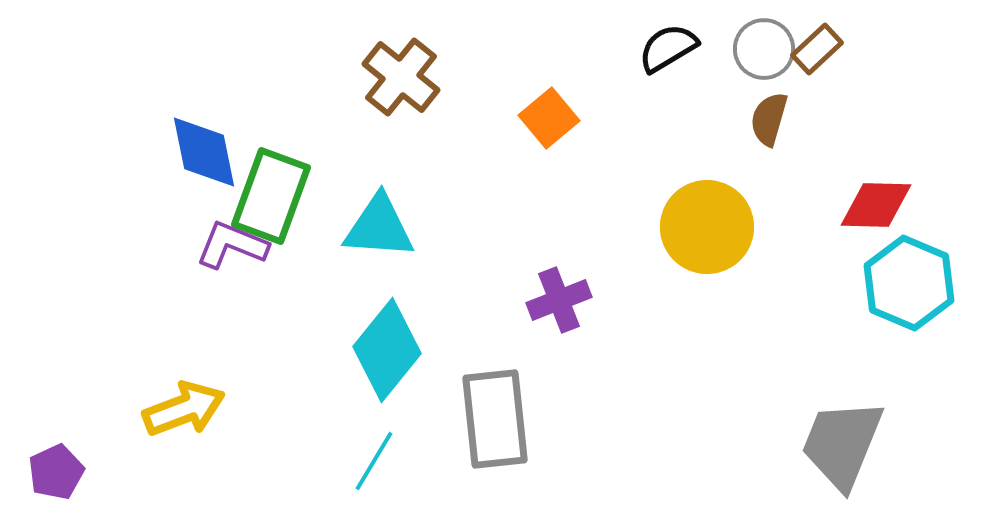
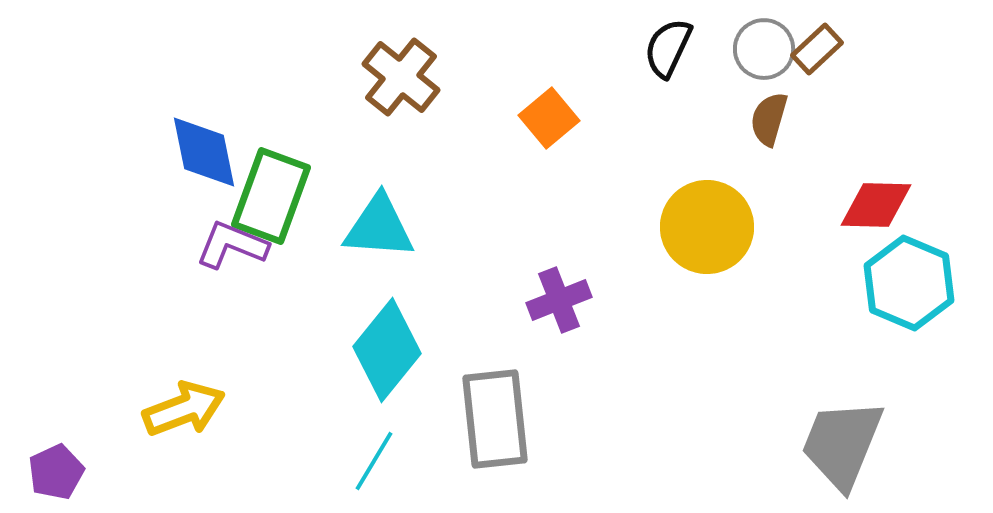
black semicircle: rotated 34 degrees counterclockwise
